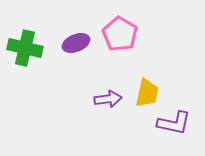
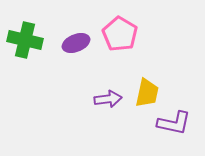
green cross: moved 8 px up
